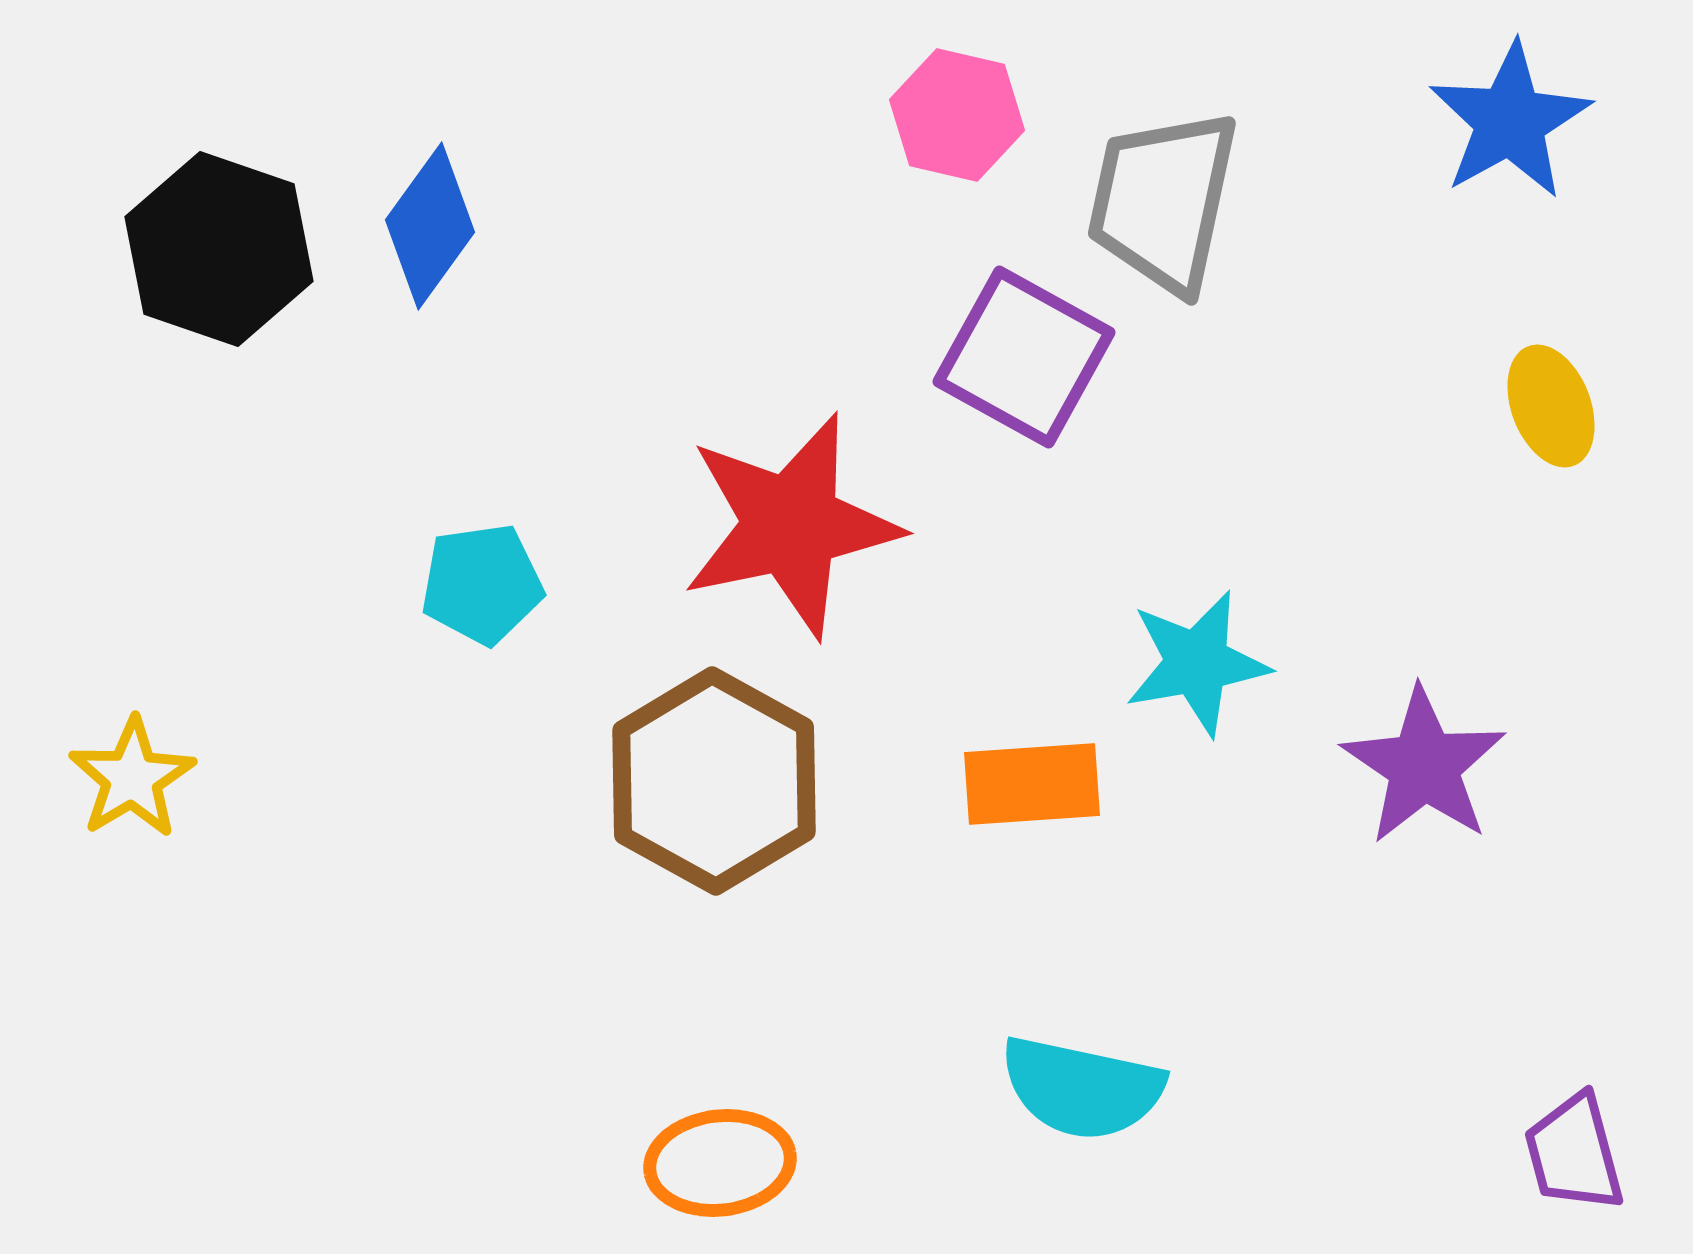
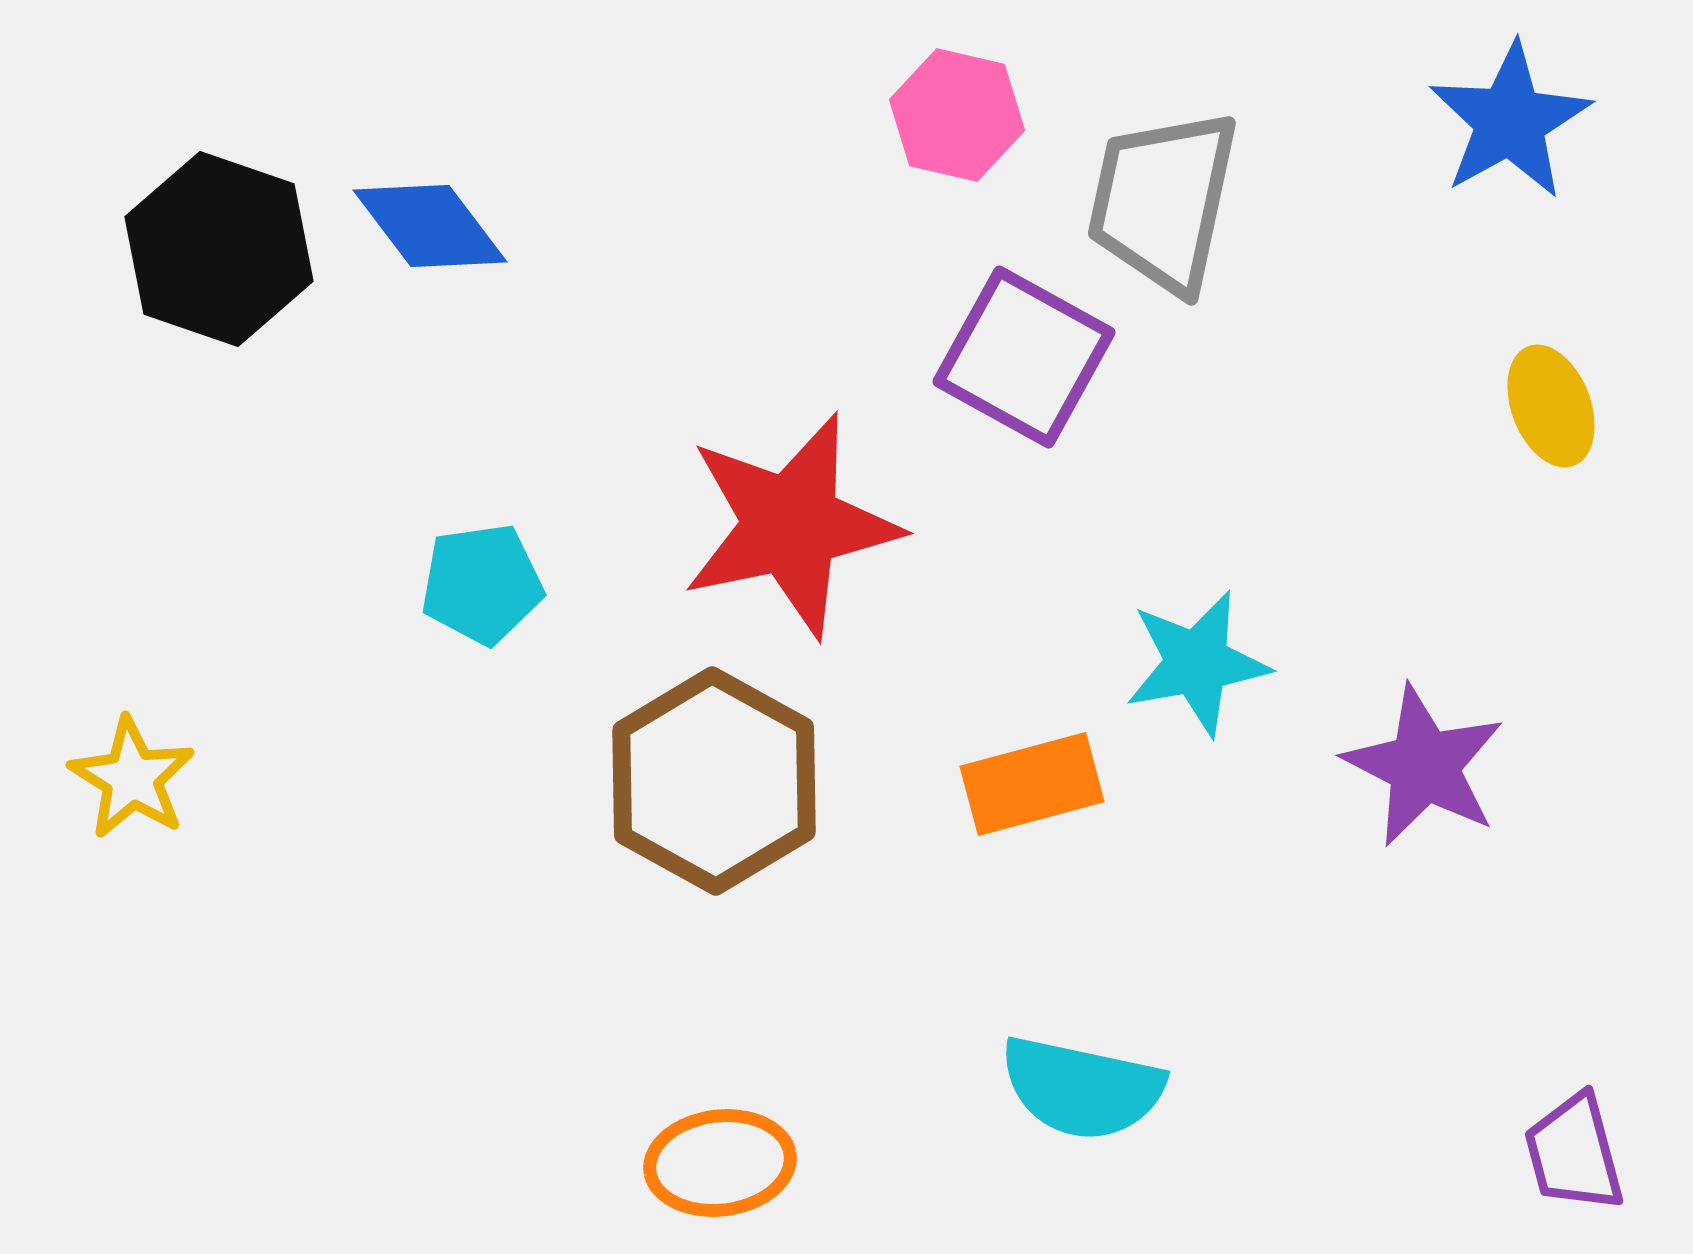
blue diamond: rotated 73 degrees counterclockwise
purple star: rotated 7 degrees counterclockwise
yellow star: rotated 9 degrees counterclockwise
orange rectangle: rotated 11 degrees counterclockwise
